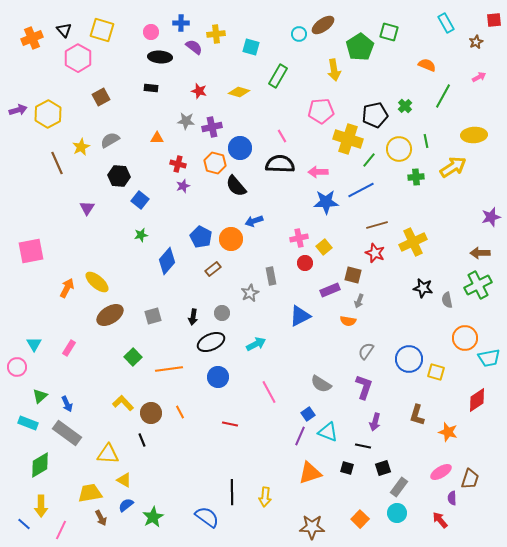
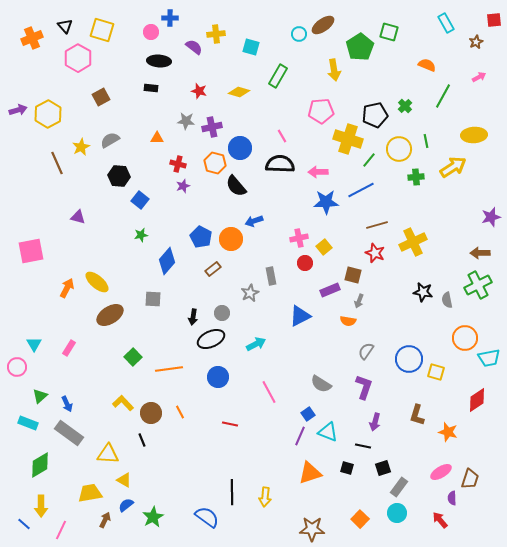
blue cross at (181, 23): moved 11 px left, 5 px up
black triangle at (64, 30): moved 1 px right, 4 px up
black ellipse at (160, 57): moved 1 px left, 4 px down
purple triangle at (87, 208): moved 9 px left, 9 px down; rotated 49 degrees counterclockwise
black star at (423, 288): moved 4 px down
gray square at (153, 316): moved 17 px up; rotated 18 degrees clockwise
black ellipse at (211, 342): moved 3 px up
gray rectangle at (67, 433): moved 2 px right
brown arrow at (101, 518): moved 4 px right, 2 px down; rotated 126 degrees counterclockwise
brown star at (312, 527): moved 2 px down
